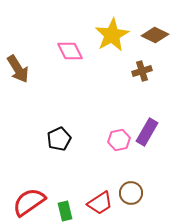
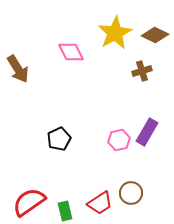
yellow star: moved 3 px right, 2 px up
pink diamond: moved 1 px right, 1 px down
